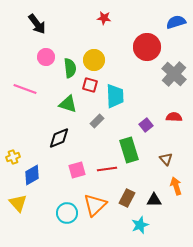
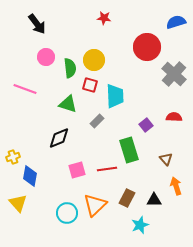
blue diamond: moved 2 px left, 1 px down; rotated 50 degrees counterclockwise
